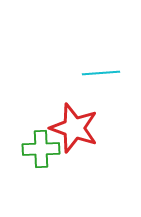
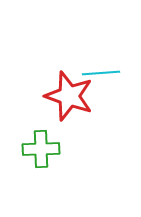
red star: moved 5 px left, 32 px up
